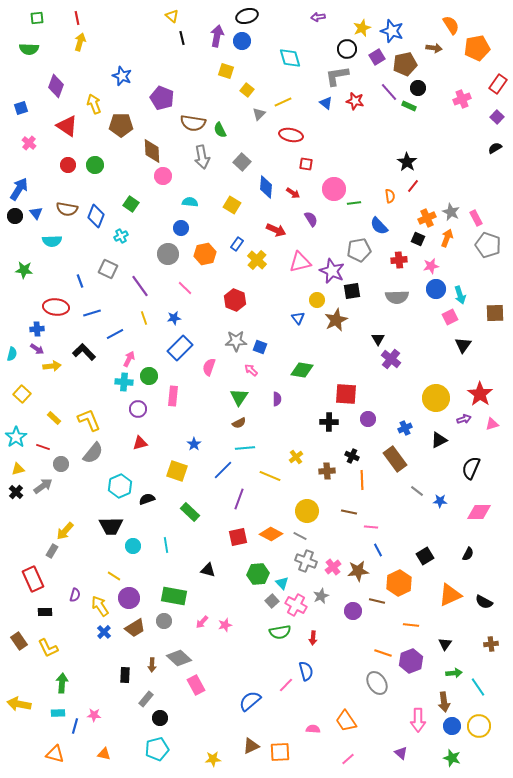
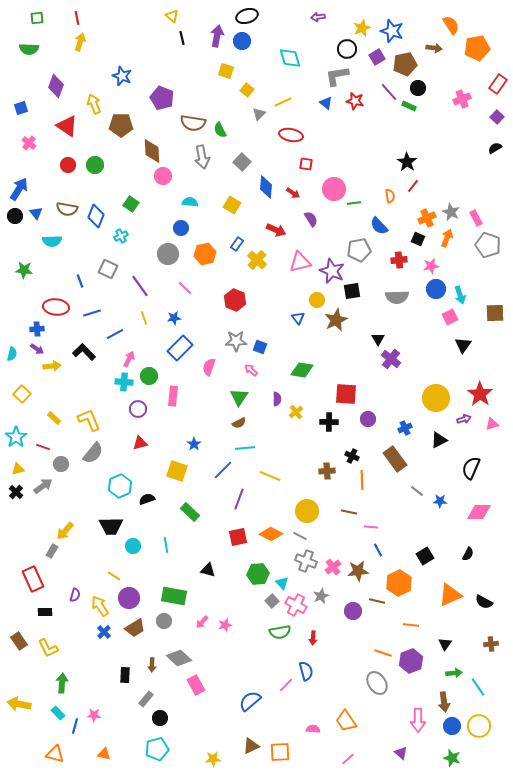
yellow cross at (296, 457): moved 45 px up
cyan rectangle at (58, 713): rotated 48 degrees clockwise
